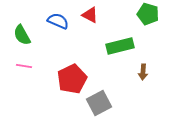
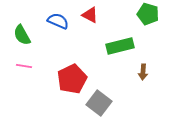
gray square: rotated 25 degrees counterclockwise
